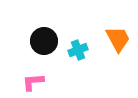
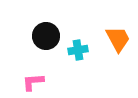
black circle: moved 2 px right, 5 px up
cyan cross: rotated 12 degrees clockwise
